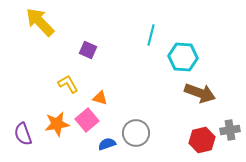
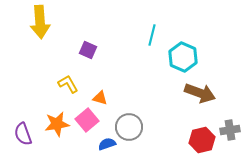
yellow arrow: rotated 140 degrees counterclockwise
cyan line: moved 1 px right
cyan hexagon: rotated 20 degrees clockwise
gray circle: moved 7 px left, 6 px up
